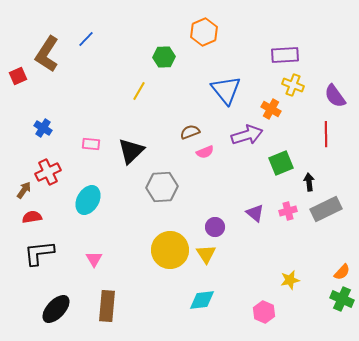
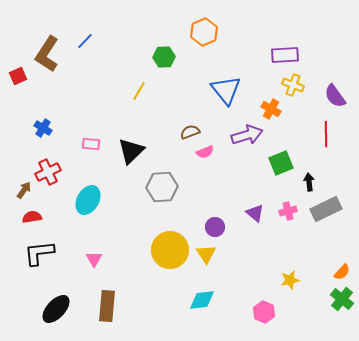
blue line: moved 1 px left, 2 px down
green cross: rotated 15 degrees clockwise
